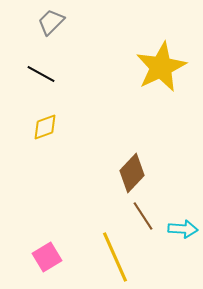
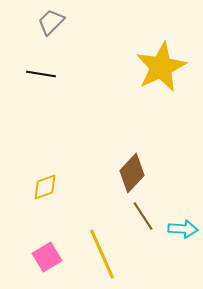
black line: rotated 20 degrees counterclockwise
yellow diamond: moved 60 px down
yellow line: moved 13 px left, 3 px up
